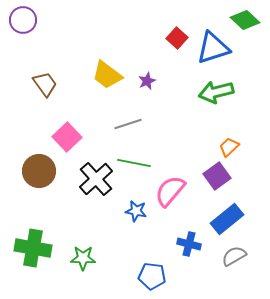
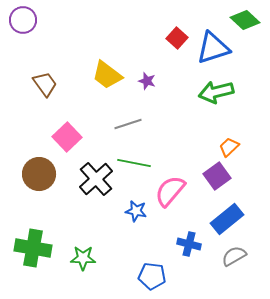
purple star: rotated 30 degrees counterclockwise
brown circle: moved 3 px down
